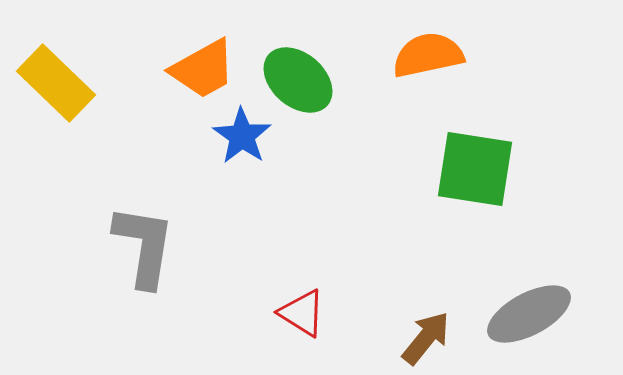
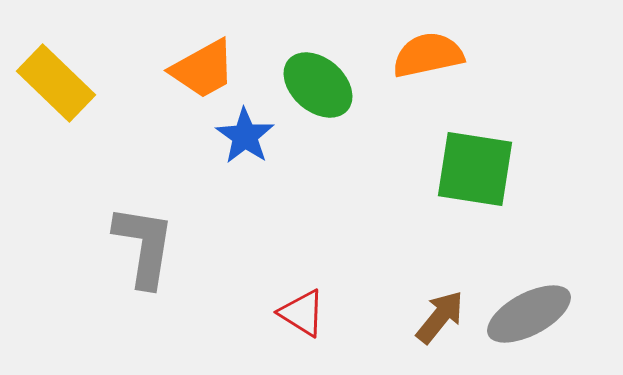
green ellipse: moved 20 px right, 5 px down
blue star: moved 3 px right
brown arrow: moved 14 px right, 21 px up
